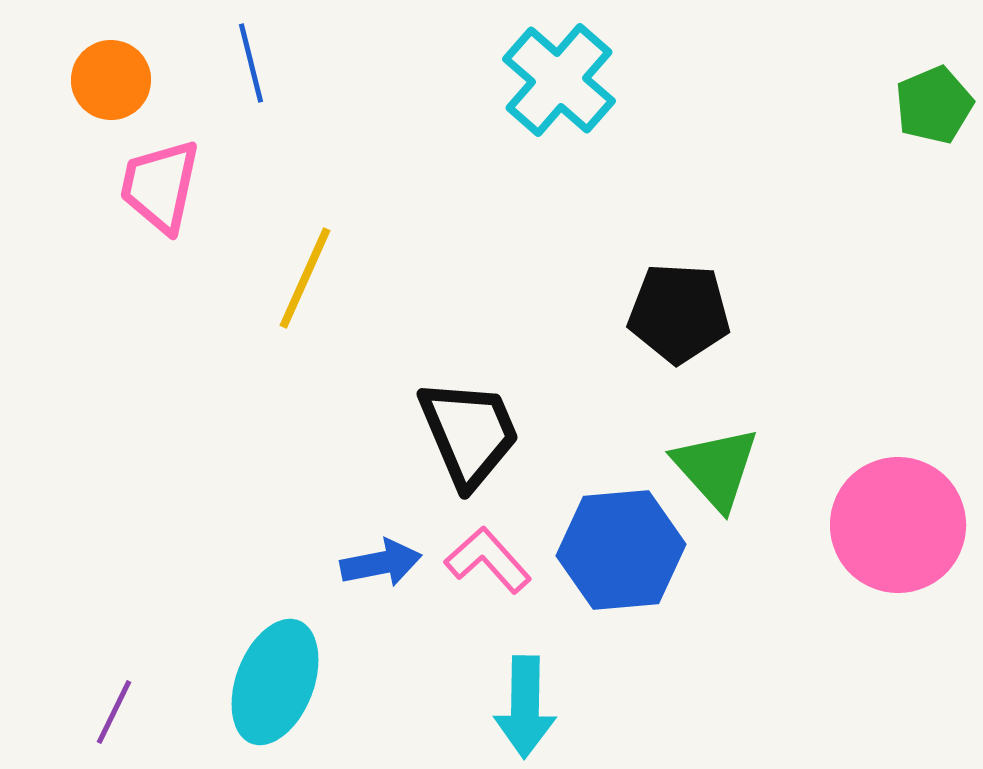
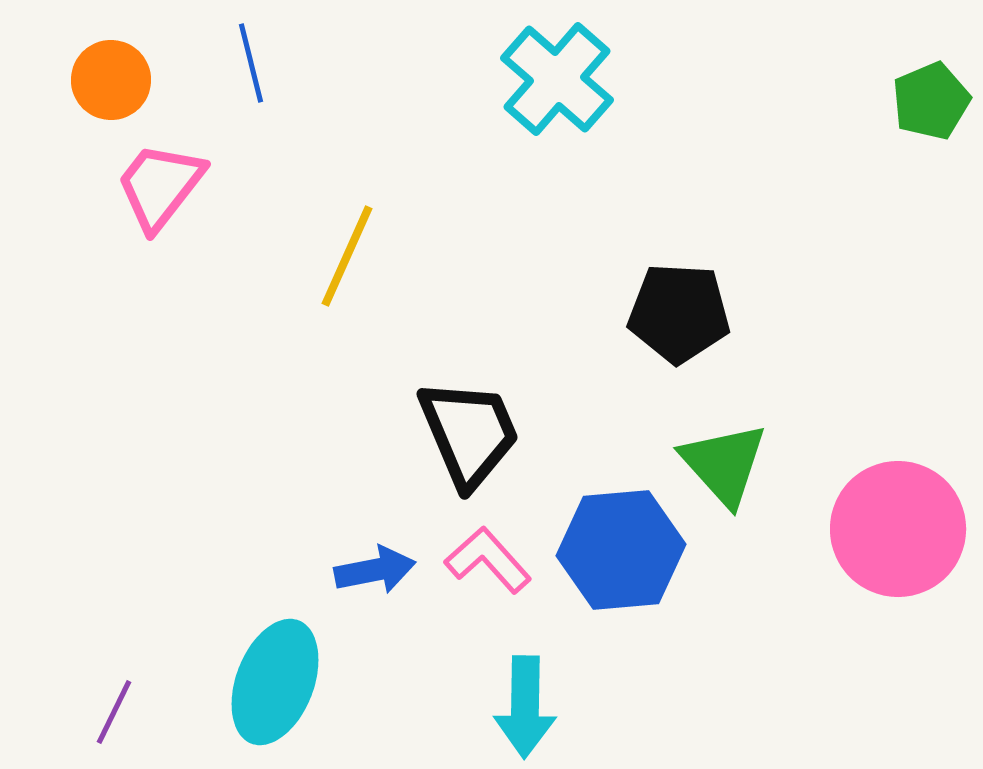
cyan cross: moved 2 px left, 1 px up
green pentagon: moved 3 px left, 4 px up
pink trapezoid: rotated 26 degrees clockwise
yellow line: moved 42 px right, 22 px up
green triangle: moved 8 px right, 4 px up
pink circle: moved 4 px down
blue arrow: moved 6 px left, 7 px down
